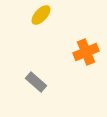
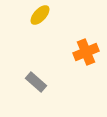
yellow ellipse: moved 1 px left
